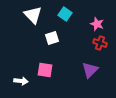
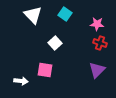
pink star: rotated 16 degrees counterclockwise
white square: moved 3 px right, 5 px down; rotated 24 degrees counterclockwise
purple triangle: moved 7 px right
